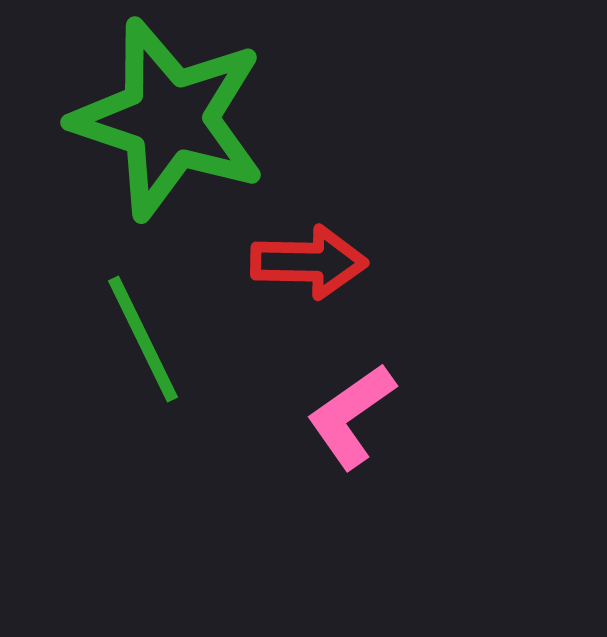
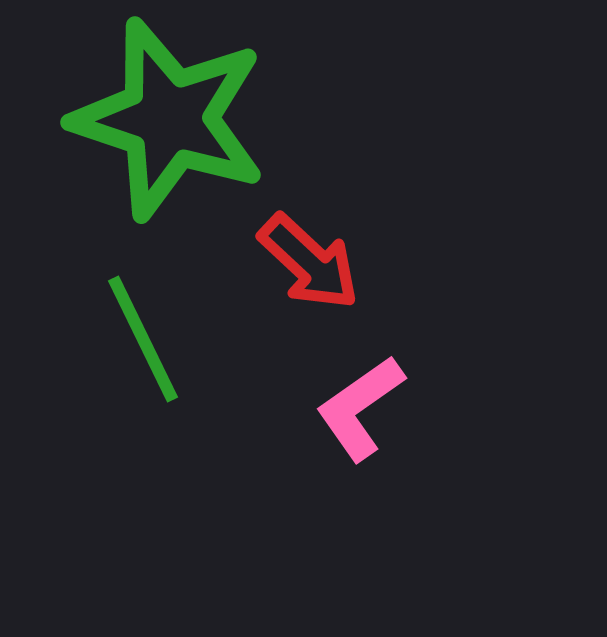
red arrow: rotated 42 degrees clockwise
pink L-shape: moved 9 px right, 8 px up
